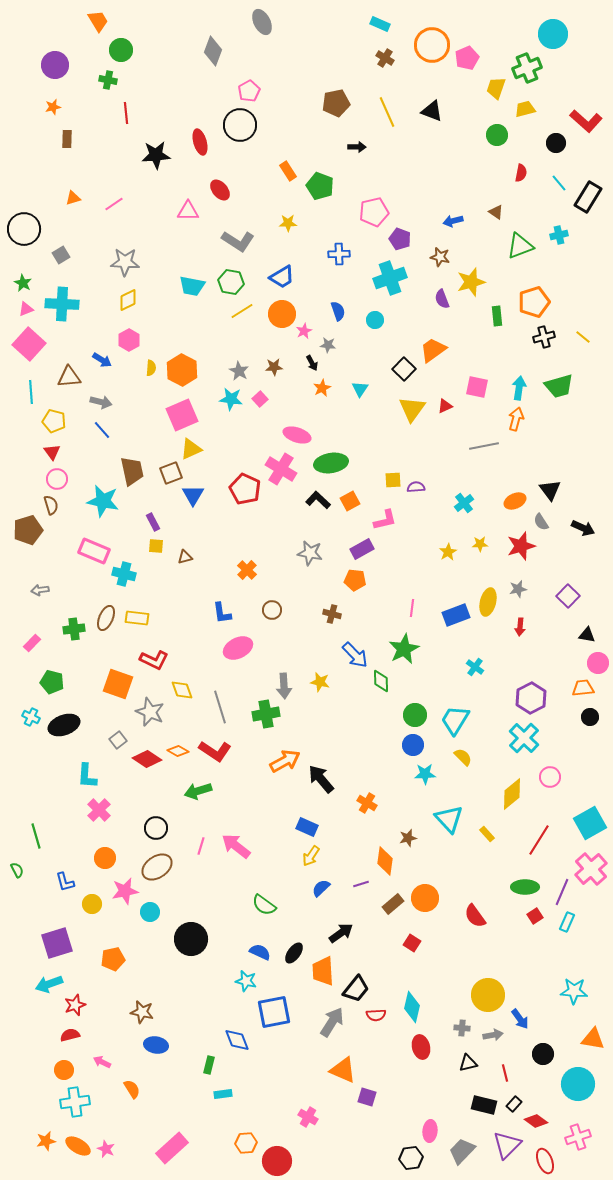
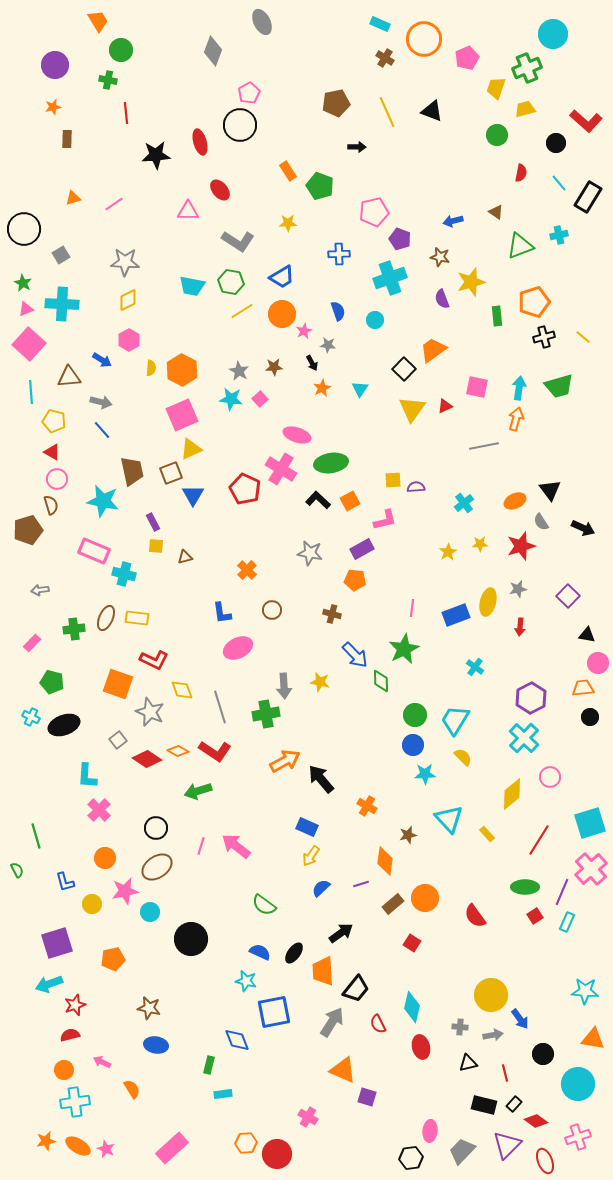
orange circle at (432, 45): moved 8 px left, 6 px up
pink pentagon at (249, 91): moved 2 px down
red triangle at (52, 452): rotated 24 degrees counterclockwise
orange cross at (367, 803): moved 3 px down
cyan square at (590, 823): rotated 12 degrees clockwise
brown star at (408, 838): moved 3 px up
cyan star at (574, 991): moved 11 px right
yellow circle at (488, 995): moved 3 px right
brown star at (142, 1012): moved 7 px right, 4 px up
red semicircle at (376, 1015): moved 2 px right, 9 px down; rotated 66 degrees clockwise
gray cross at (462, 1028): moved 2 px left, 1 px up
red circle at (277, 1161): moved 7 px up
